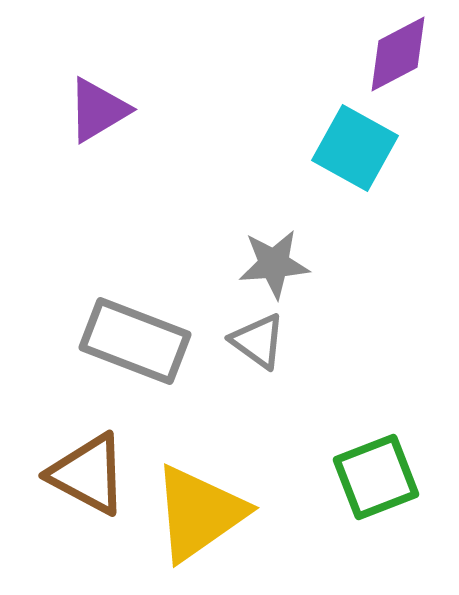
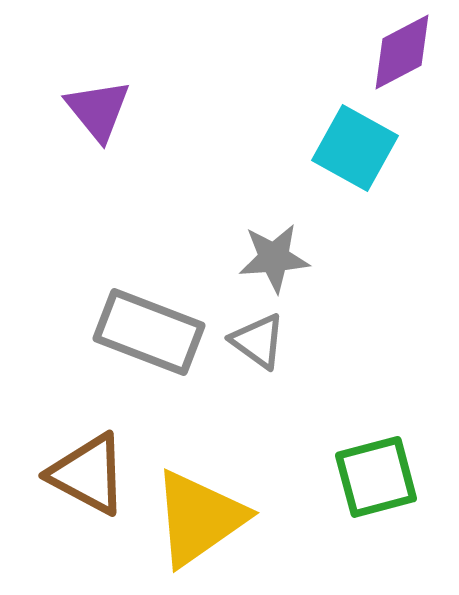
purple diamond: moved 4 px right, 2 px up
purple triangle: rotated 38 degrees counterclockwise
gray star: moved 6 px up
gray rectangle: moved 14 px right, 9 px up
green square: rotated 6 degrees clockwise
yellow triangle: moved 5 px down
